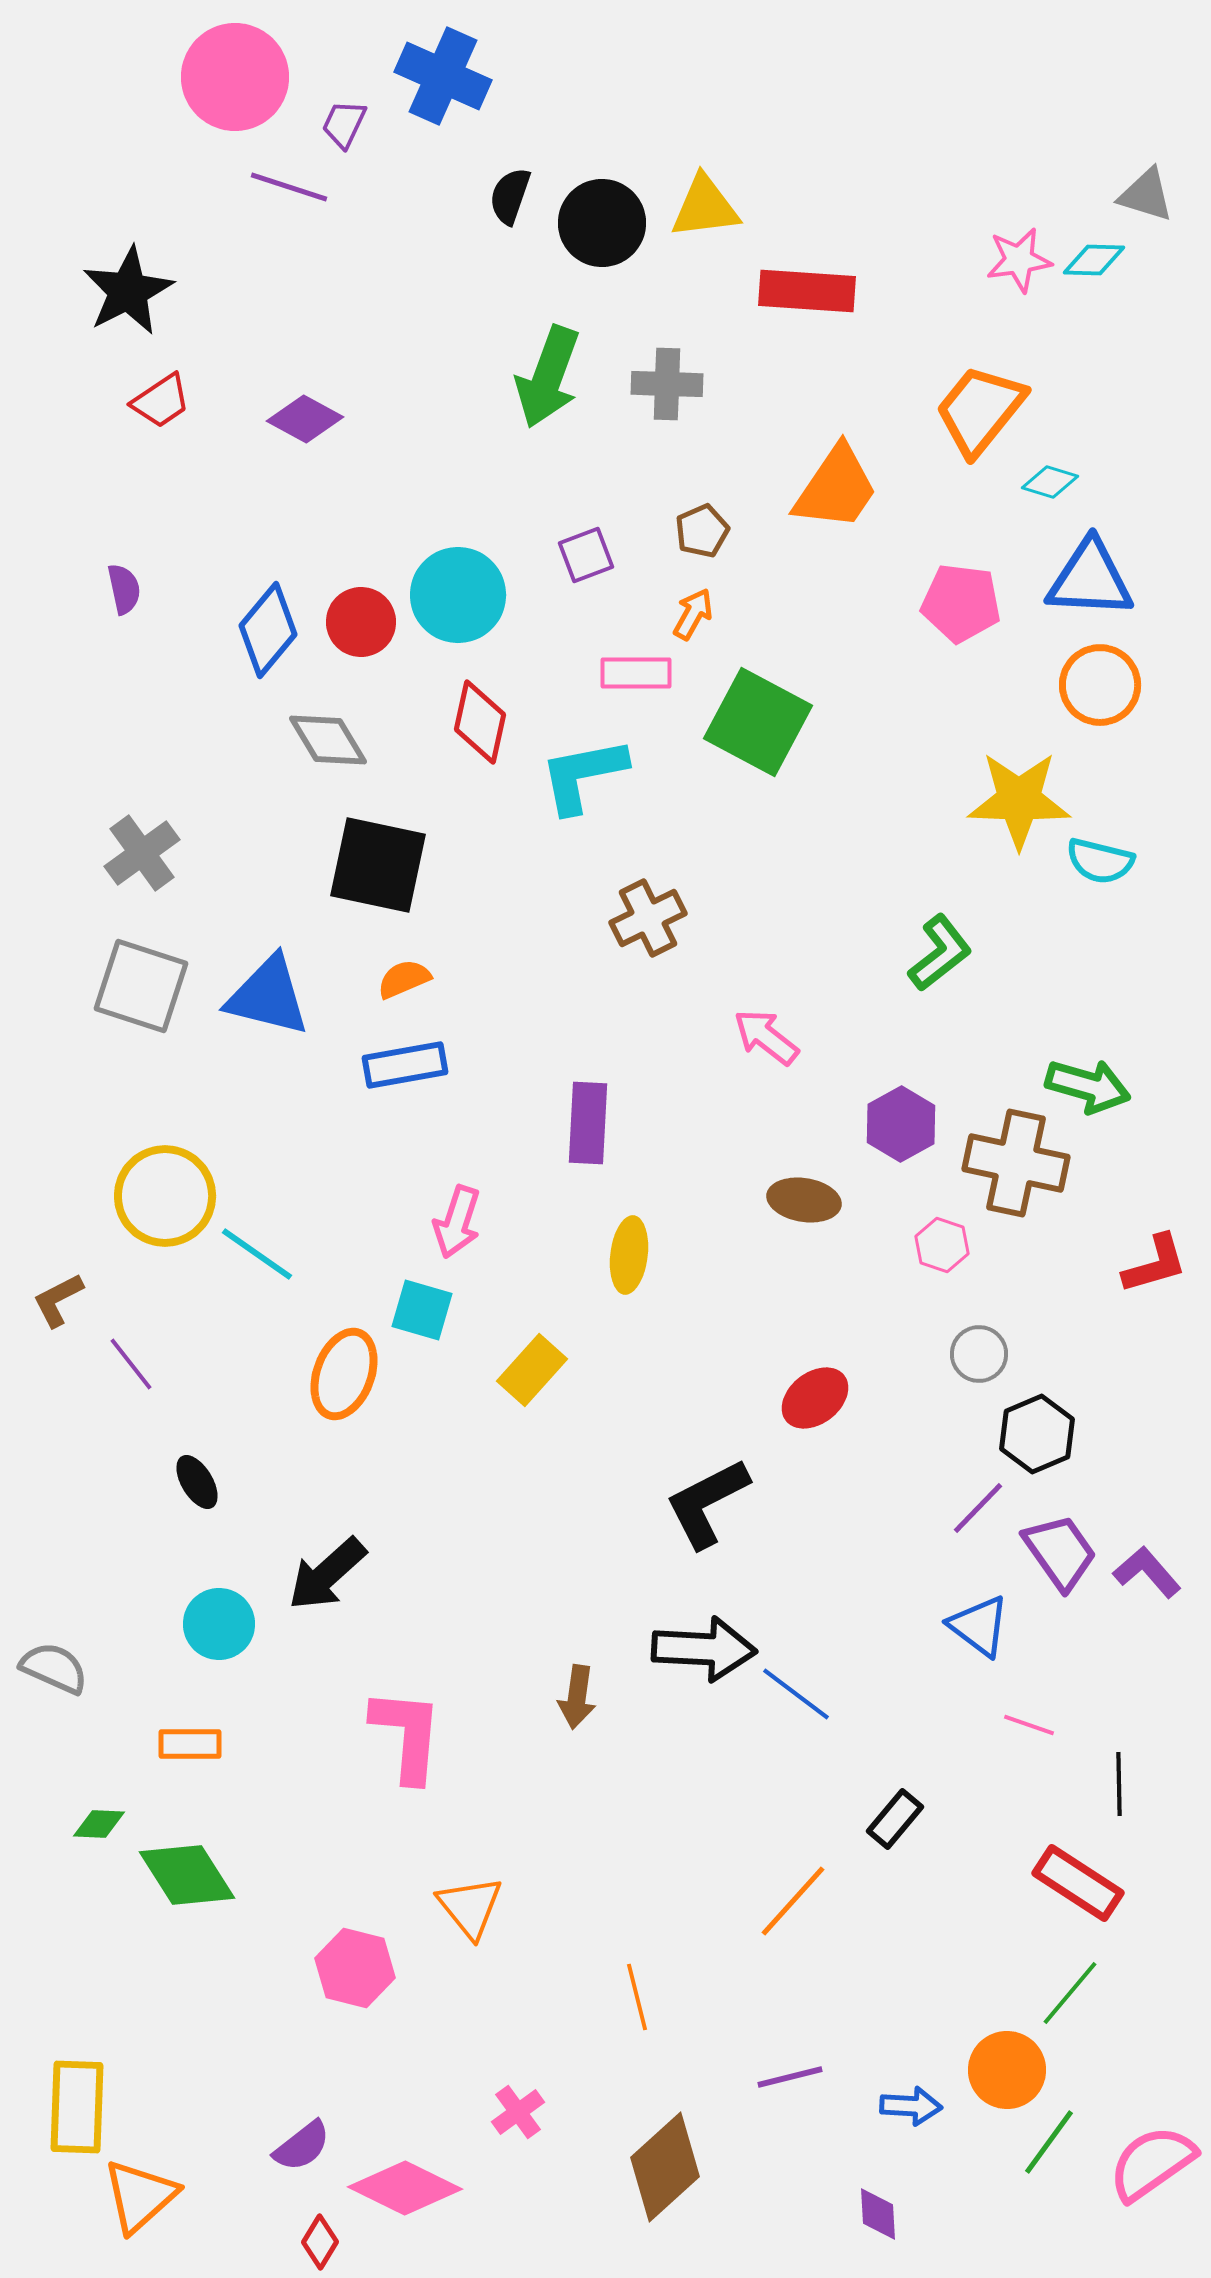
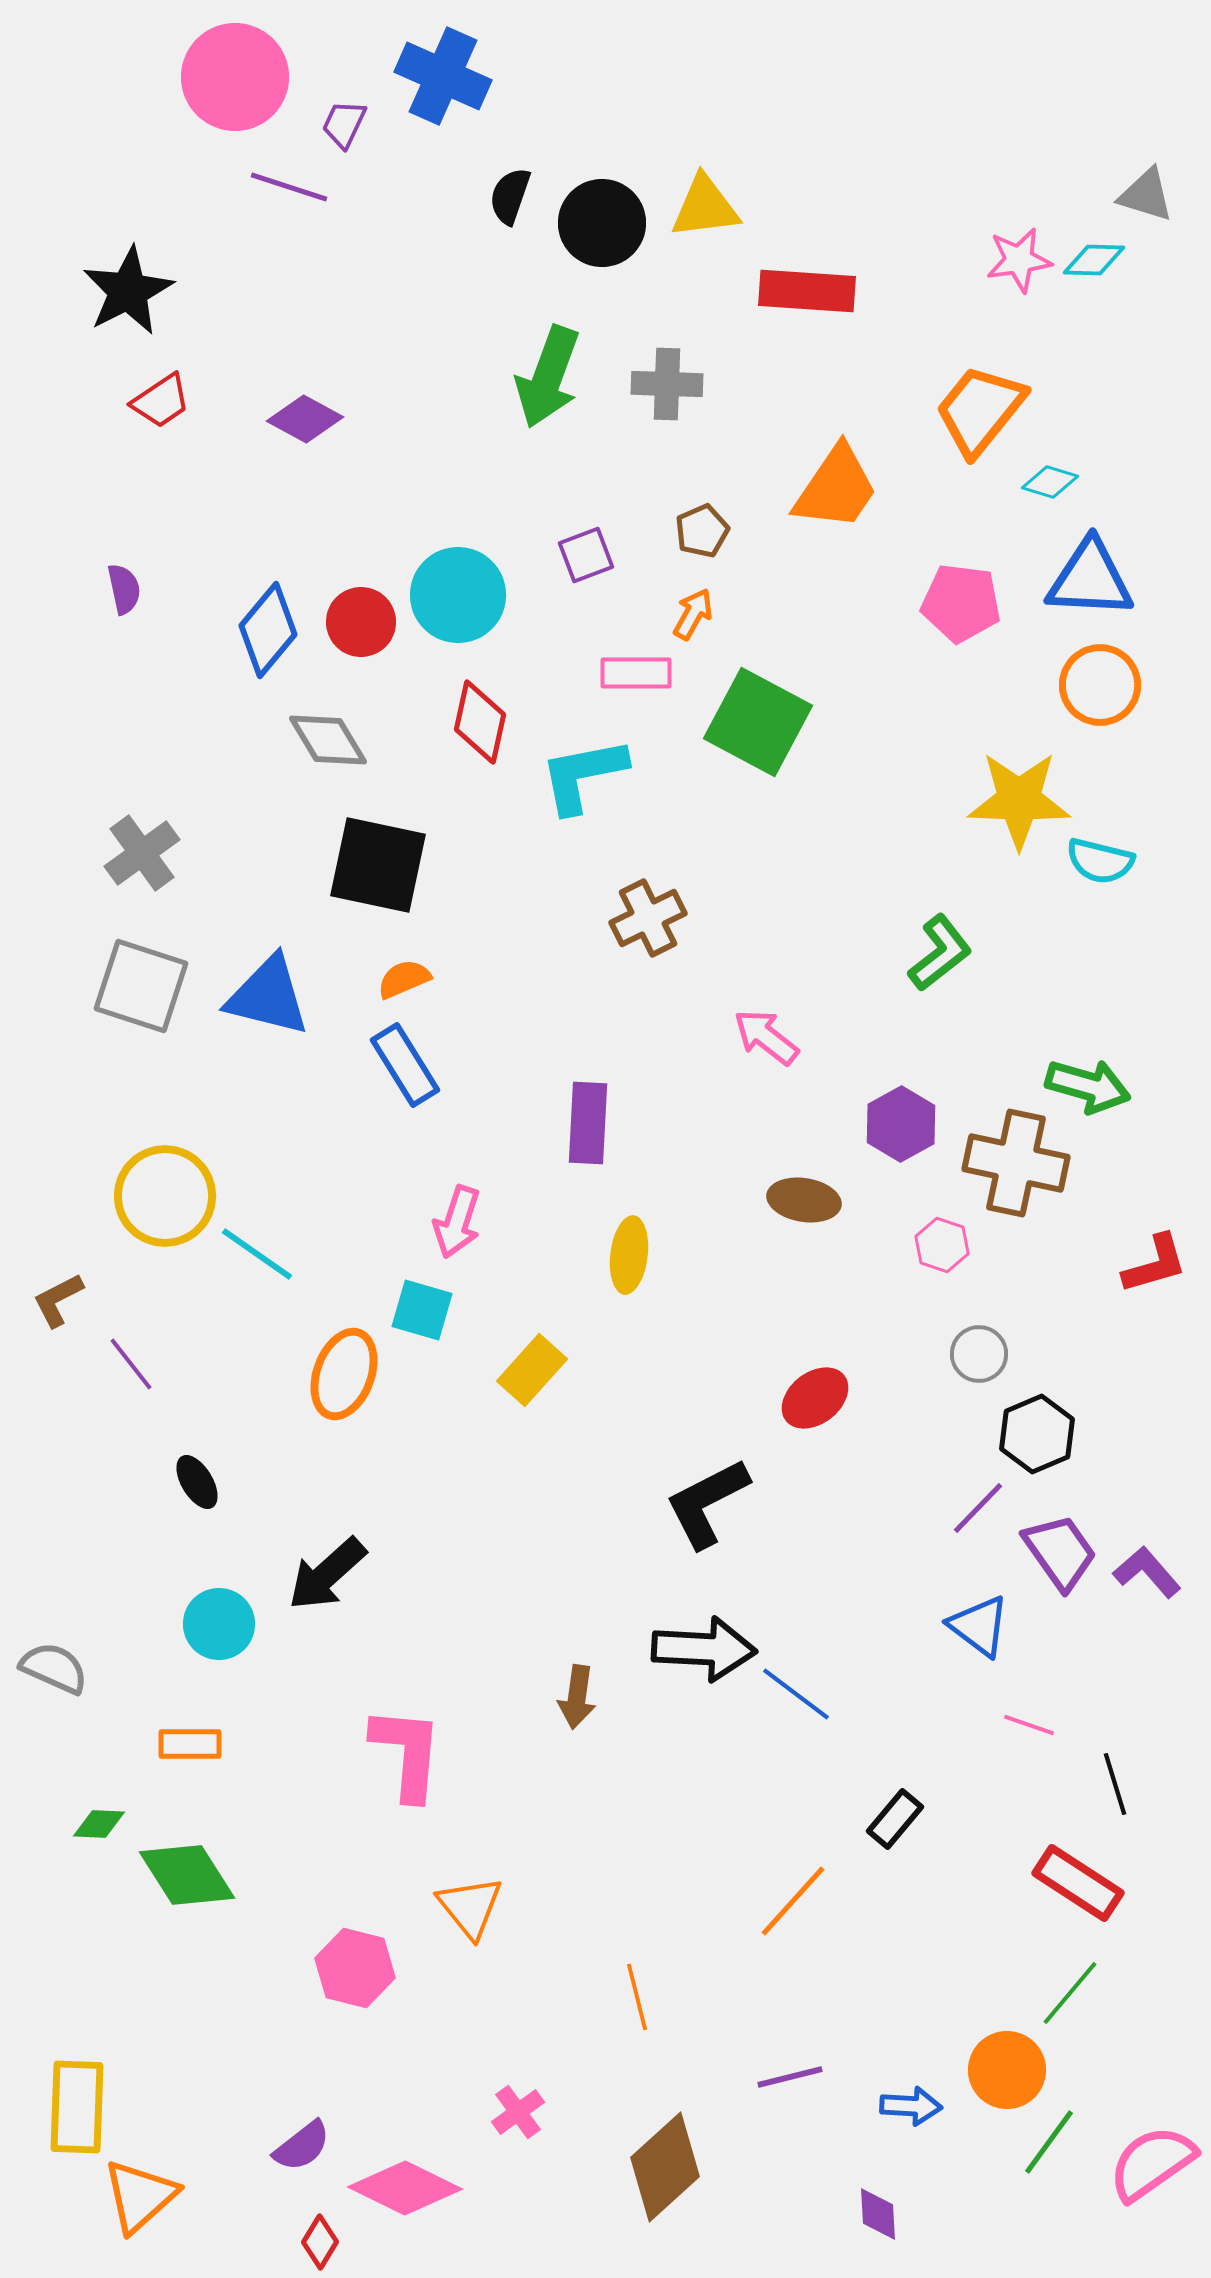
blue rectangle at (405, 1065): rotated 68 degrees clockwise
pink L-shape at (407, 1735): moved 18 px down
black line at (1119, 1784): moved 4 px left; rotated 16 degrees counterclockwise
